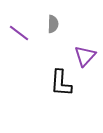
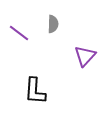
black L-shape: moved 26 px left, 8 px down
